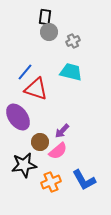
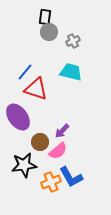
blue L-shape: moved 13 px left, 3 px up
